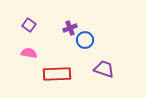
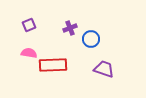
purple square: rotated 32 degrees clockwise
blue circle: moved 6 px right, 1 px up
red rectangle: moved 4 px left, 9 px up
